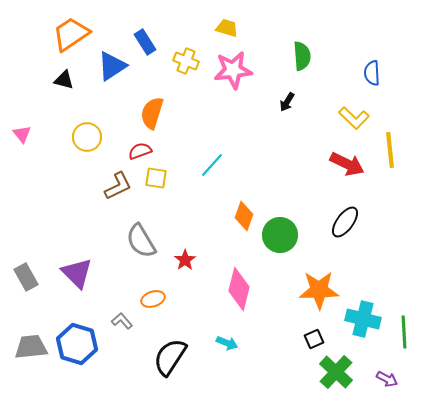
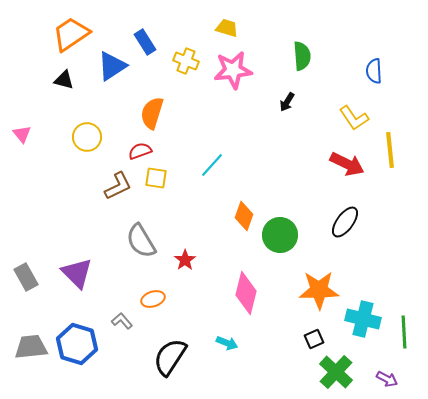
blue semicircle: moved 2 px right, 2 px up
yellow L-shape: rotated 12 degrees clockwise
pink diamond: moved 7 px right, 4 px down
